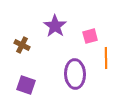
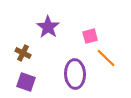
purple star: moved 7 px left, 1 px down
brown cross: moved 1 px right, 8 px down
orange line: rotated 45 degrees counterclockwise
purple square: moved 3 px up
